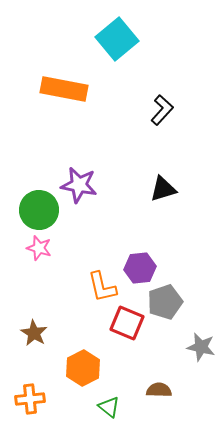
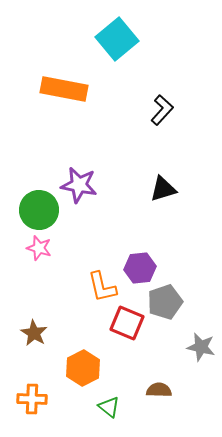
orange cross: moved 2 px right; rotated 8 degrees clockwise
